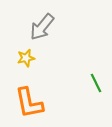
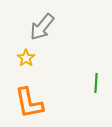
yellow star: rotated 24 degrees counterclockwise
green line: rotated 30 degrees clockwise
